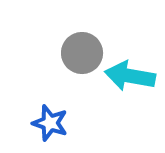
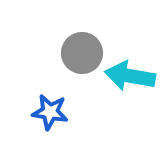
blue star: moved 11 px up; rotated 9 degrees counterclockwise
